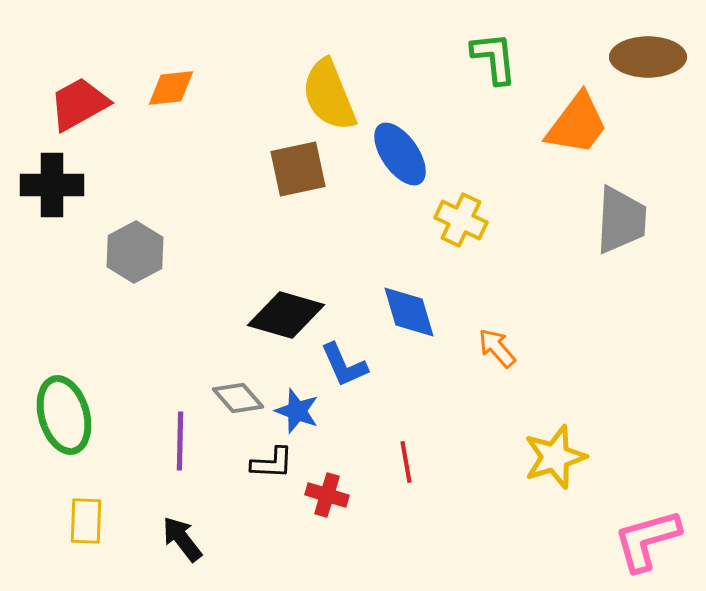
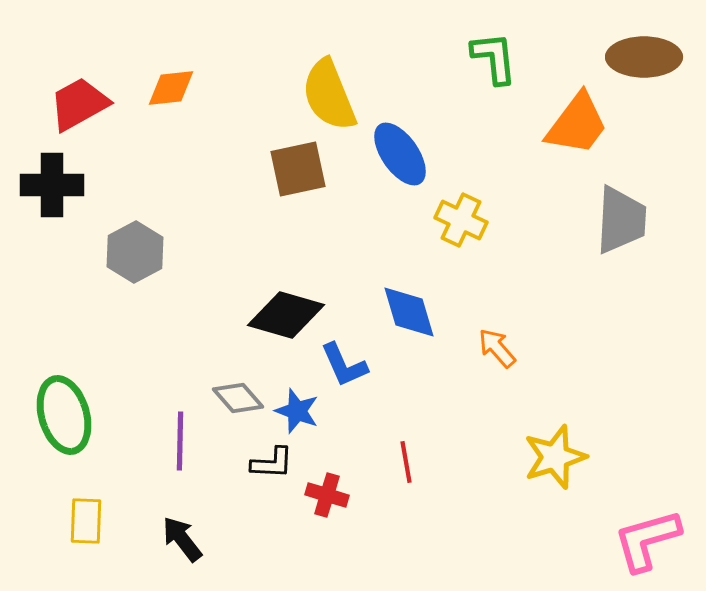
brown ellipse: moved 4 px left
